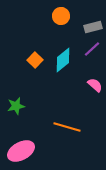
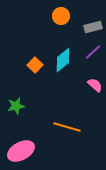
purple line: moved 1 px right, 3 px down
orange square: moved 5 px down
